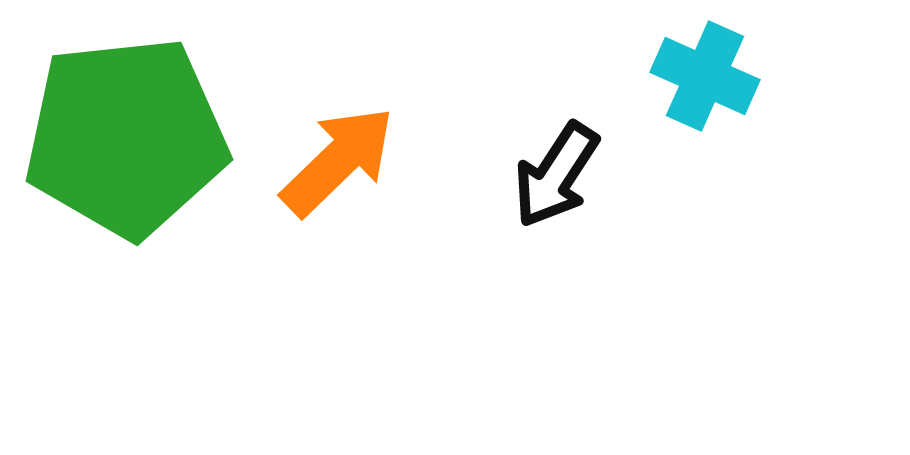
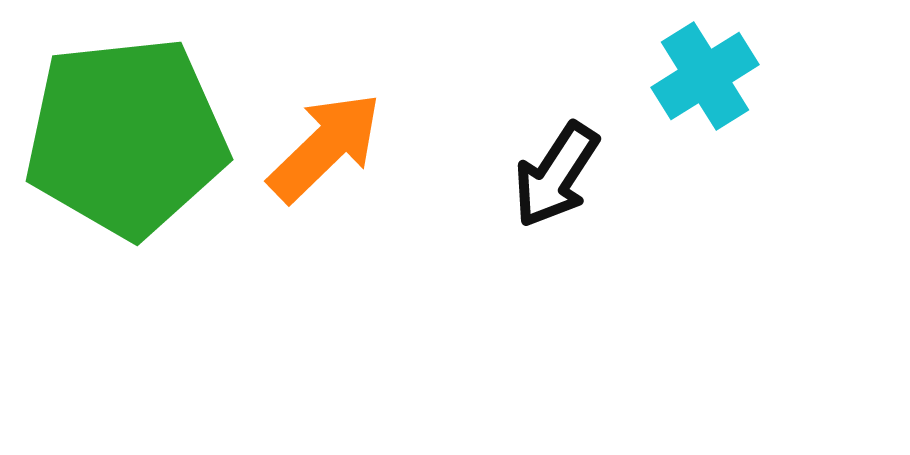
cyan cross: rotated 34 degrees clockwise
orange arrow: moved 13 px left, 14 px up
